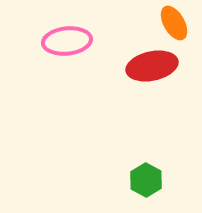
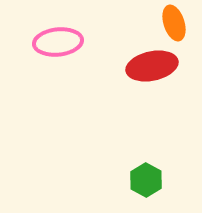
orange ellipse: rotated 12 degrees clockwise
pink ellipse: moved 9 px left, 1 px down
